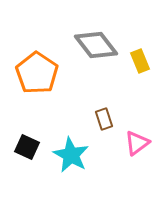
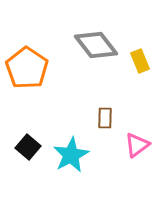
orange pentagon: moved 10 px left, 5 px up
brown rectangle: moved 1 px right, 1 px up; rotated 20 degrees clockwise
pink triangle: moved 2 px down
black square: moved 1 px right; rotated 15 degrees clockwise
cyan star: rotated 15 degrees clockwise
